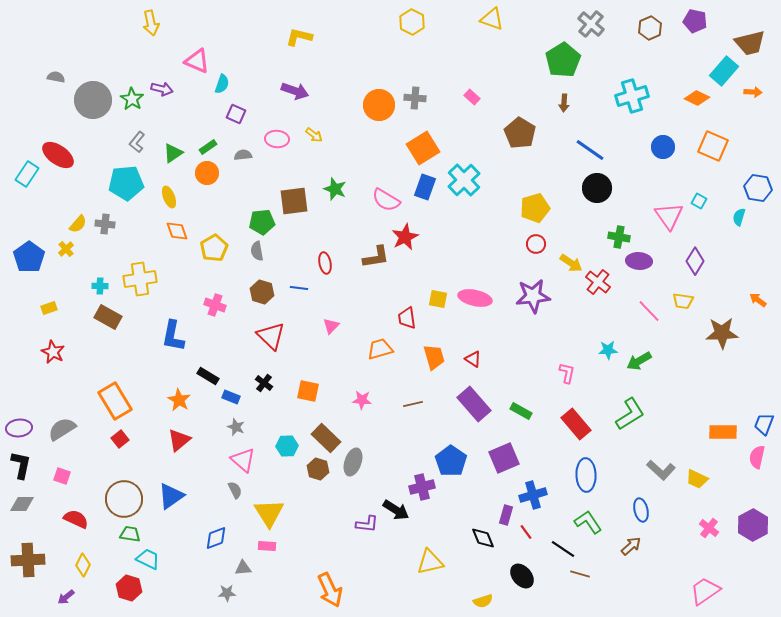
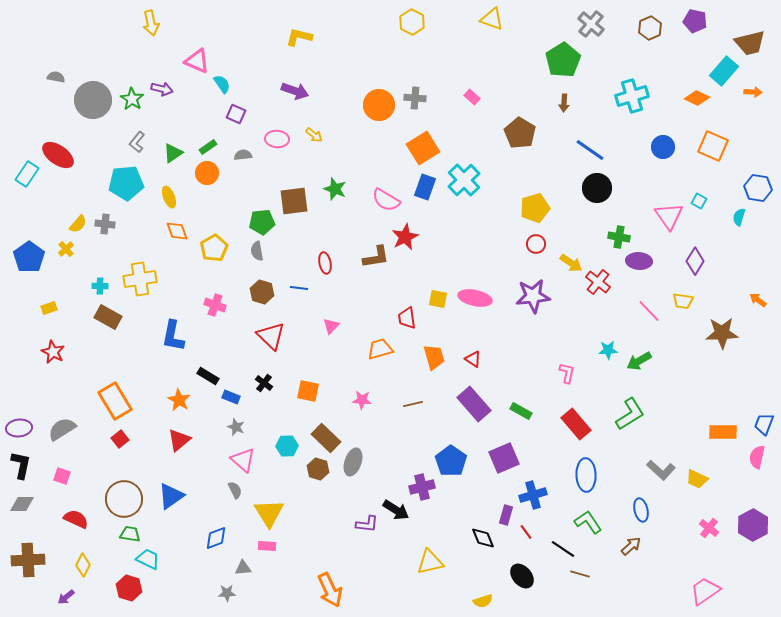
cyan semicircle at (222, 84): rotated 54 degrees counterclockwise
